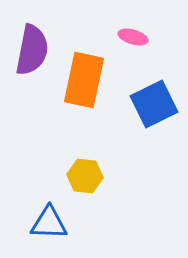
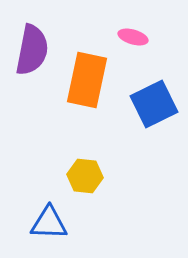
orange rectangle: moved 3 px right
